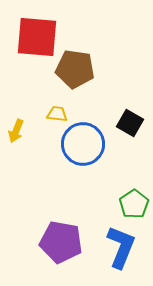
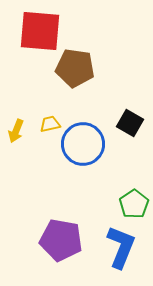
red square: moved 3 px right, 6 px up
brown pentagon: moved 1 px up
yellow trapezoid: moved 7 px left, 10 px down; rotated 20 degrees counterclockwise
purple pentagon: moved 2 px up
